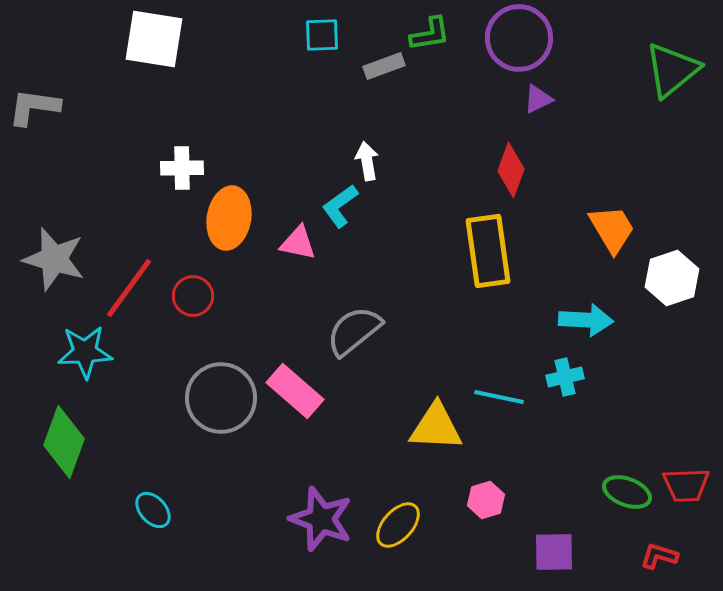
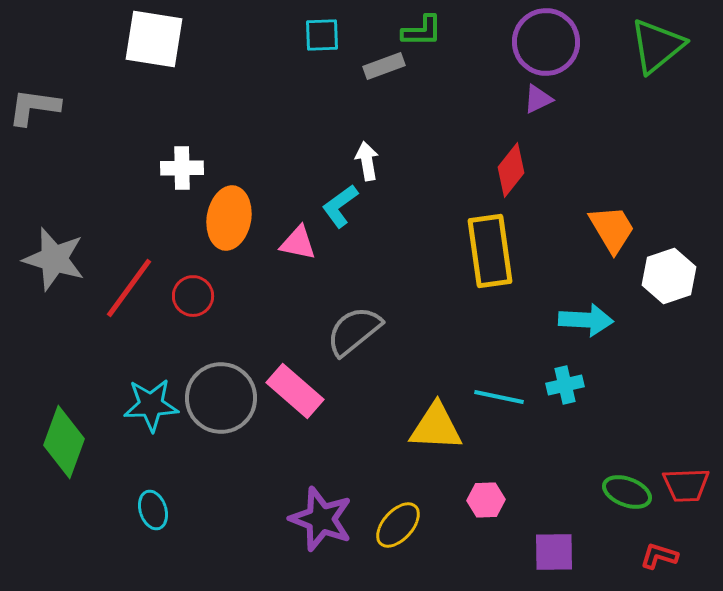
green L-shape: moved 8 px left, 3 px up; rotated 9 degrees clockwise
purple circle: moved 27 px right, 4 px down
green triangle: moved 15 px left, 24 px up
red diamond: rotated 18 degrees clockwise
yellow rectangle: moved 2 px right
white hexagon: moved 3 px left, 2 px up
cyan star: moved 66 px right, 53 px down
cyan cross: moved 8 px down
pink hexagon: rotated 15 degrees clockwise
cyan ellipse: rotated 24 degrees clockwise
